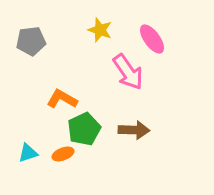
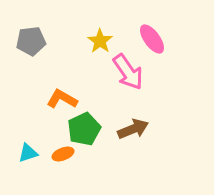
yellow star: moved 11 px down; rotated 15 degrees clockwise
brown arrow: moved 1 px left, 1 px up; rotated 24 degrees counterclockwise
